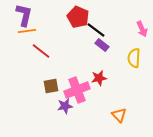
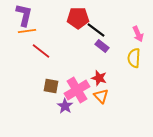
red pentagon: moved 1 px down; rotated 25 degrees counterclockwise
pink arrow: moved 4 px left, 5 px down
purple rectangle: moved 1 px down
red star: rotated 28 degrees clockwise
brown square: rotated 21 degrees clockwise
pink cross: rotated 10 degrees counterclockwise
purple star: rotated 28 degrees counterclockwise
orange triangle: moved 18 px left, 19 px up
